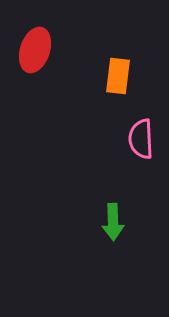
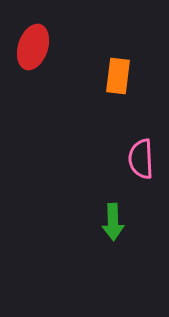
red ellipse: moved 2 px left, 3 px up
pink semicircle: moved 20 px down
